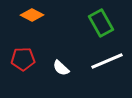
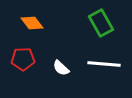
orange diamond: moved 8 px down; rotated 25 degrees clockwise
white line: moved 3 px left, 3 px down; rotated 28 degrees clockwise
